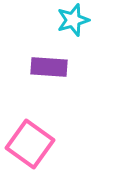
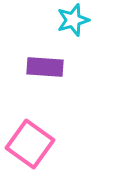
purple rectangle: moved 4 px left
